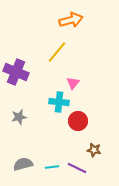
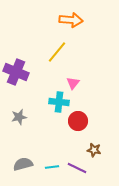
orange arrow: rotated 20 degrees clockwise
